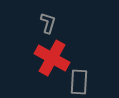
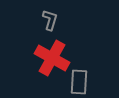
gray L-shape: moved 2 px right, 3 px up
